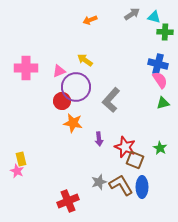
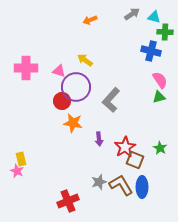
blue cross: moved 7 px left, 13 px up
pink triangle: rotated 40 degrees clockwise
green triangle: moved 4 px left, 6 px up
red star: rotated 20 degrees clockwise
